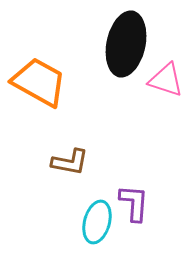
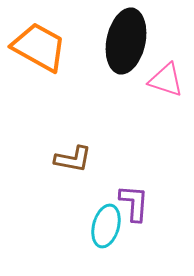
black ellipse: moved 3 px up
orange trapezoid: moved 35 px up
brown L-shape: moved 3 px right, 3 px up
cyan ellipse: moved 9 px right, 4 px down
